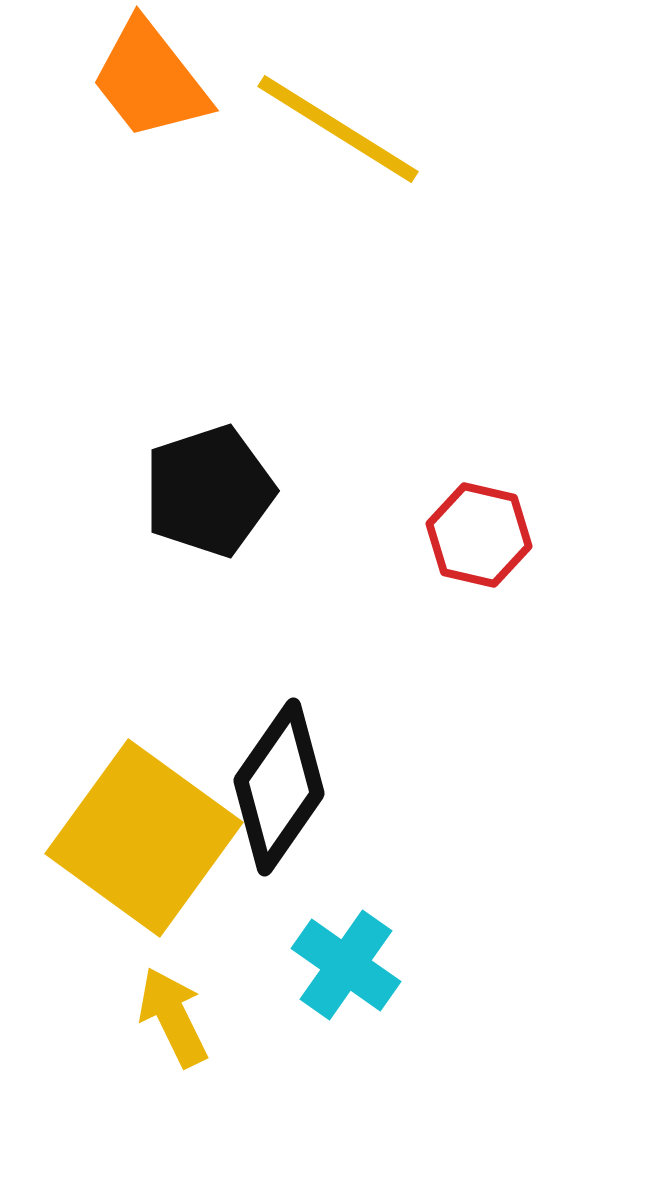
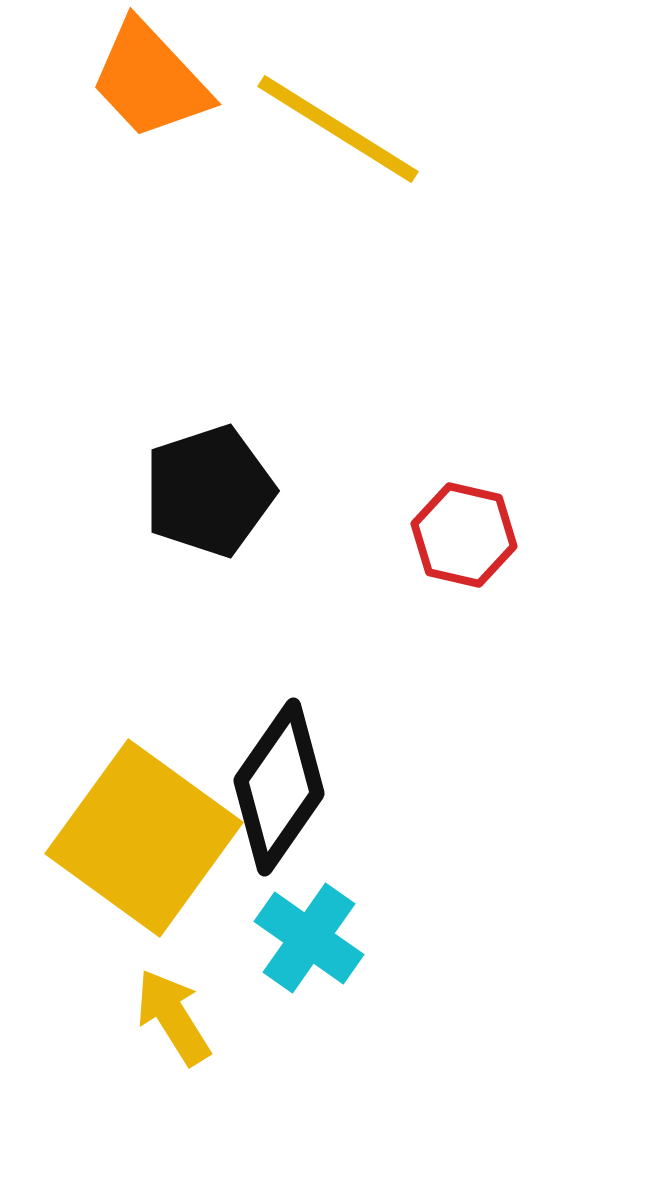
orange trapezoid: rotated 5 degrees counterclockwise
red hexagon: moved 15 px left
cyan cross: moved 37 px left, 27 px up
yellow arrow: rotated 6 degrees counterclockwise
